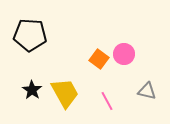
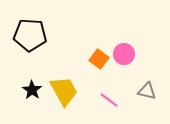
yellow trapezoid: moved 1 px left, 2 px up
pink line: moved 2 px right, 1 px up; rotated 24 degrees counterclockwise
